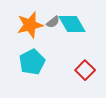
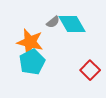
orange star: moved 17 px down; rotated 28 degrees clockwise
red square: moved 5 px right
